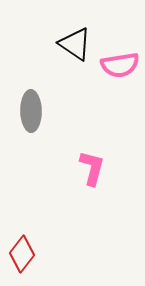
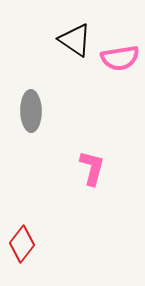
black triangle: moved 4 px up
pink semicircle: moved 7 px up
red diamond: moved 10 px up
